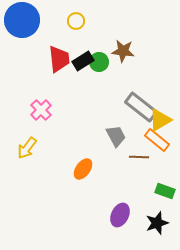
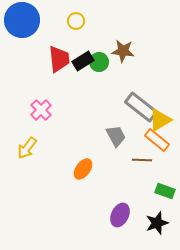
brown line: moved 3 px right, 3 px down
